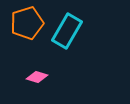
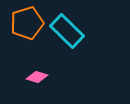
cyan rectangle: rotated 76 degrees counterclockwise
